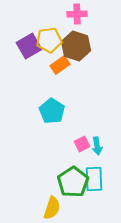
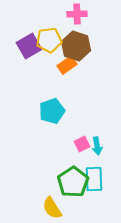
orange rectangle: moved 7 px right
cyan pentagon: rotated 20 degrees clockwise
yellow semicircle: rotated 130 degrees clockwise
